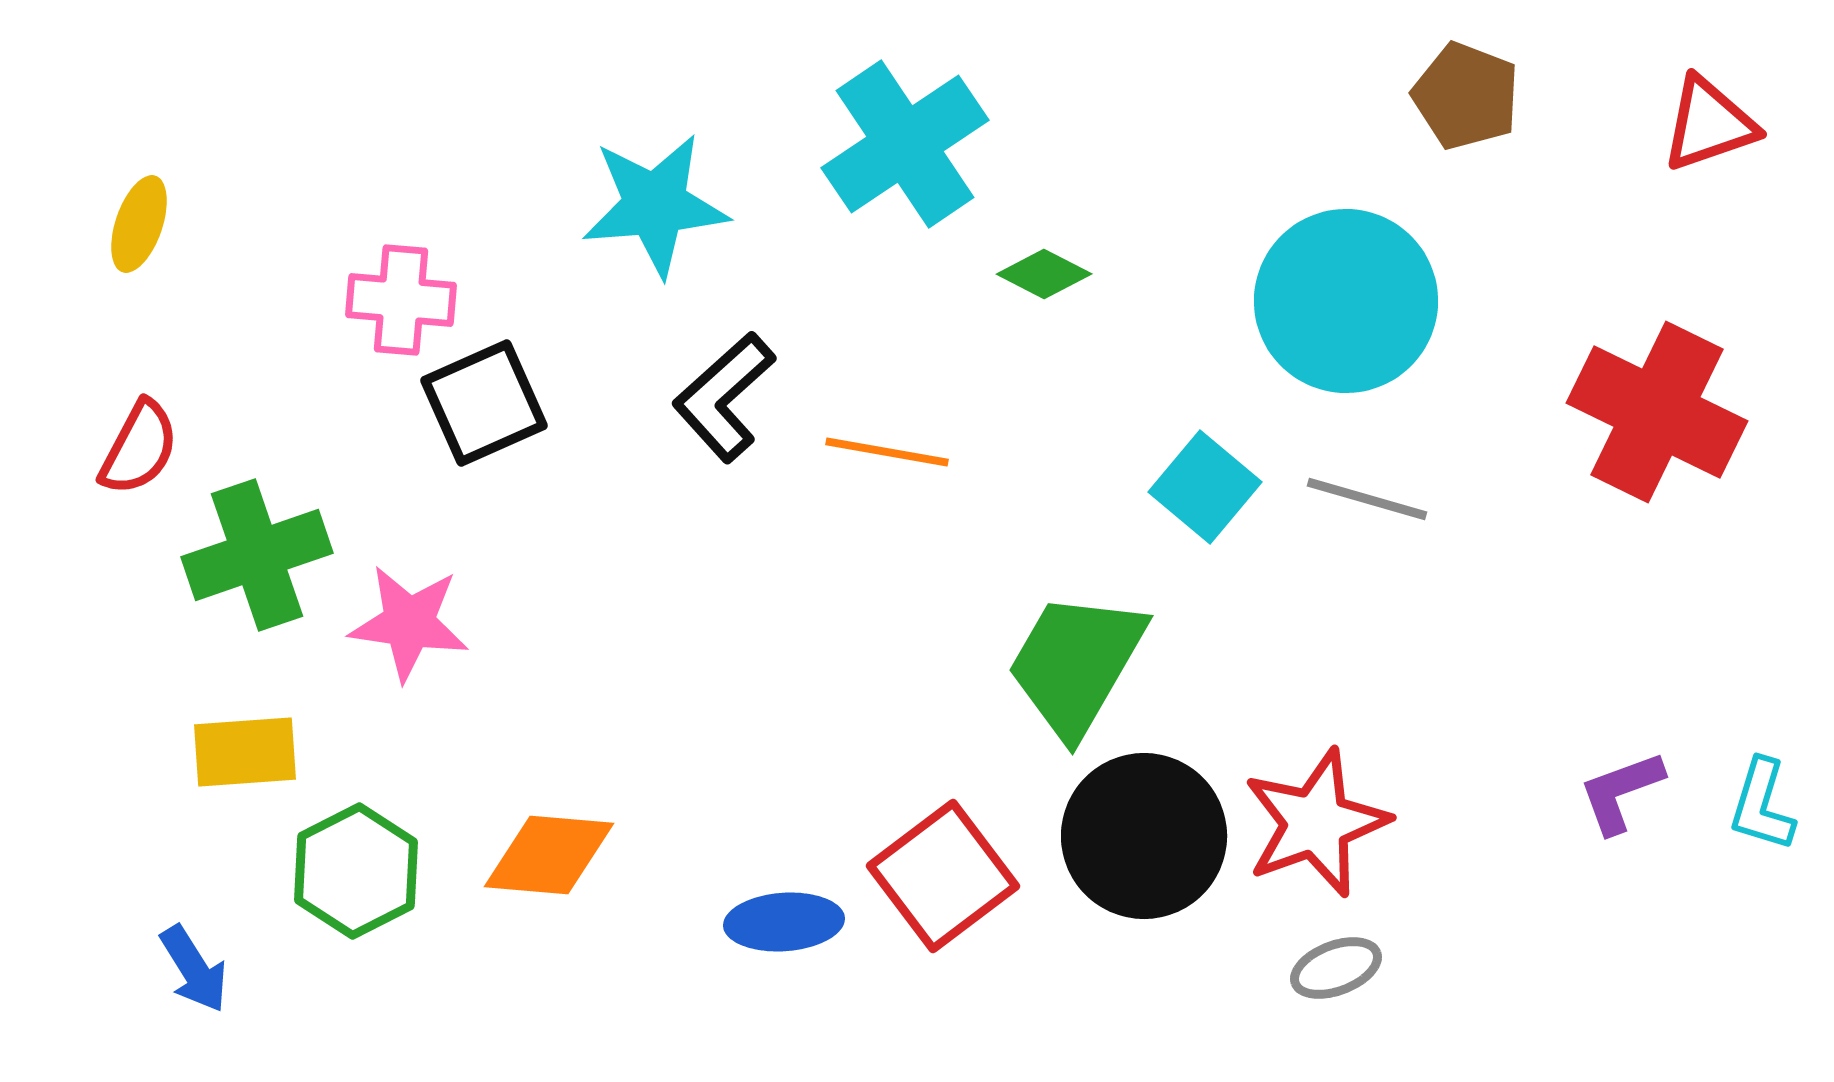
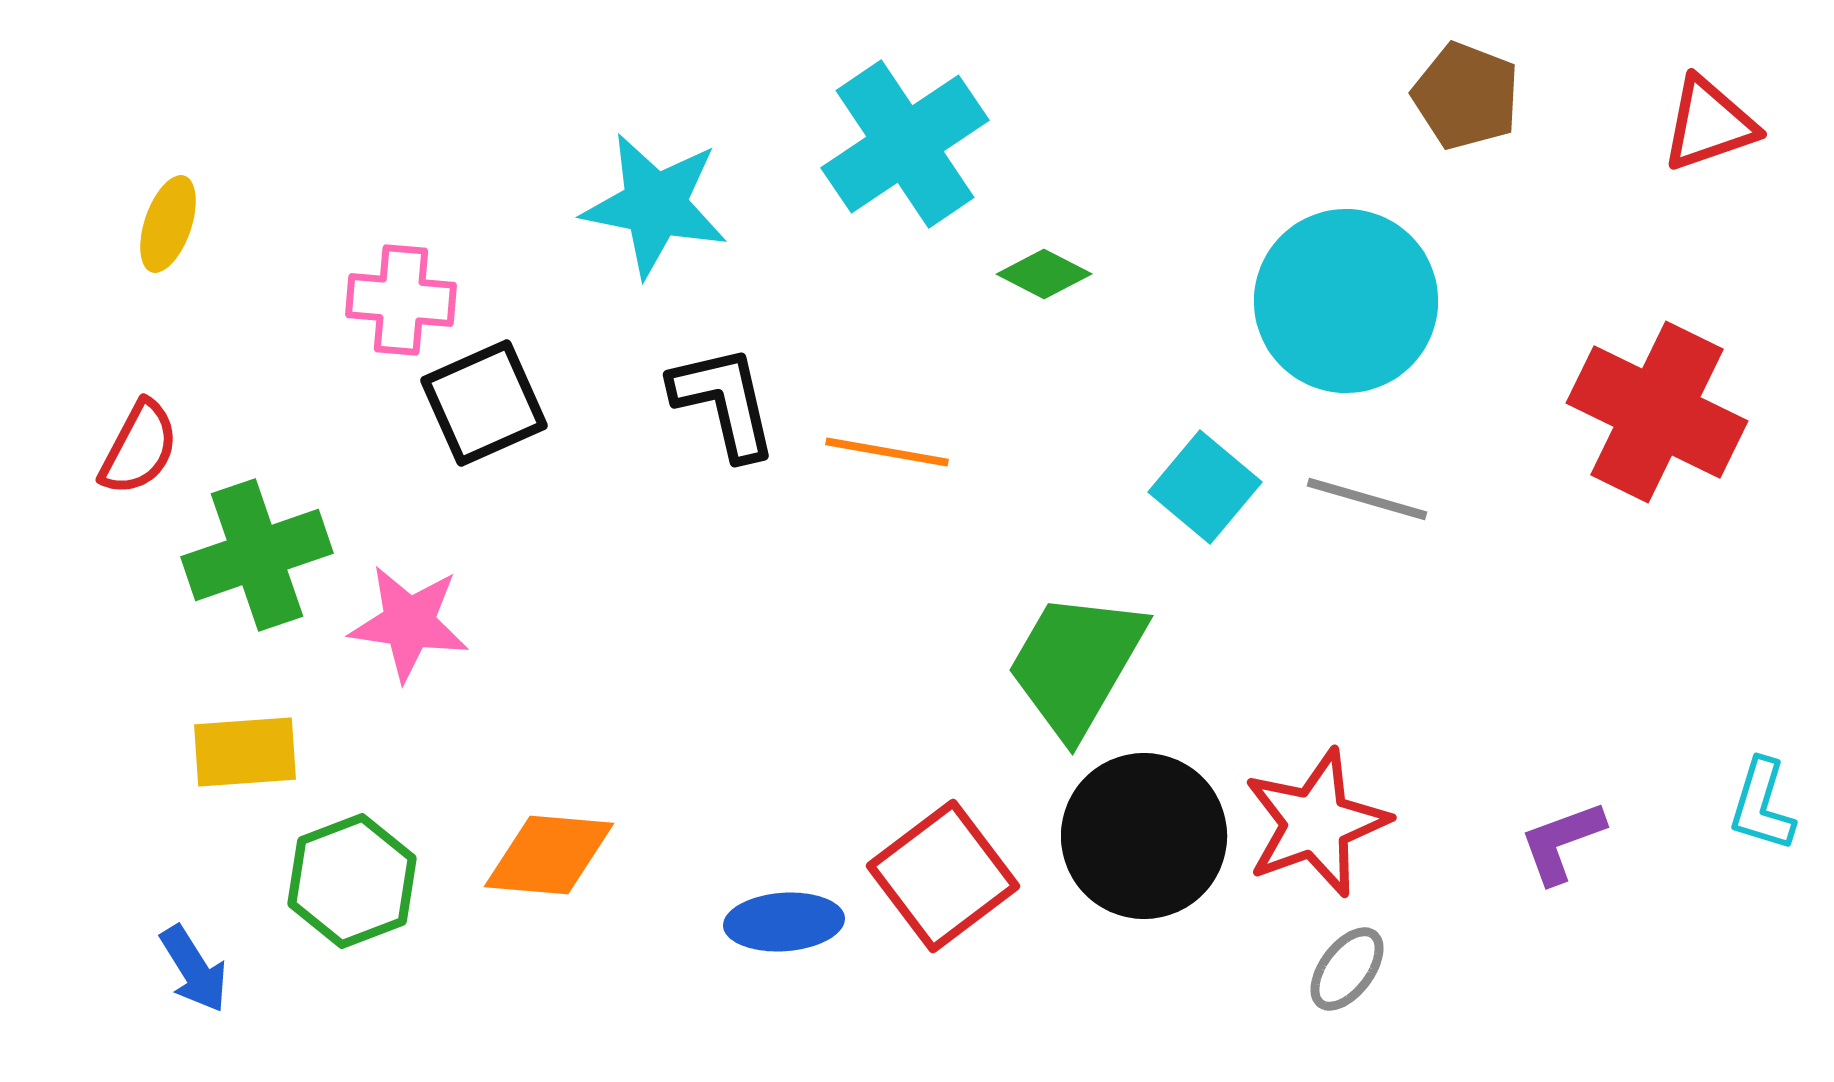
cyan star: rotated 16 degrees clockwise
yellow ellipse: moved 29 px right
black L-shape: moved 5 px down; rotated 119 degrees clockwise
purple L-shape: moved 59 px left, 50 px down
green hexagon: moved 4 px left, 10 px down; rotated 6 degrees clockwise
gray ellipse: moved 11 px right, 1 px down; rotated 32 degrees counterclockwise
